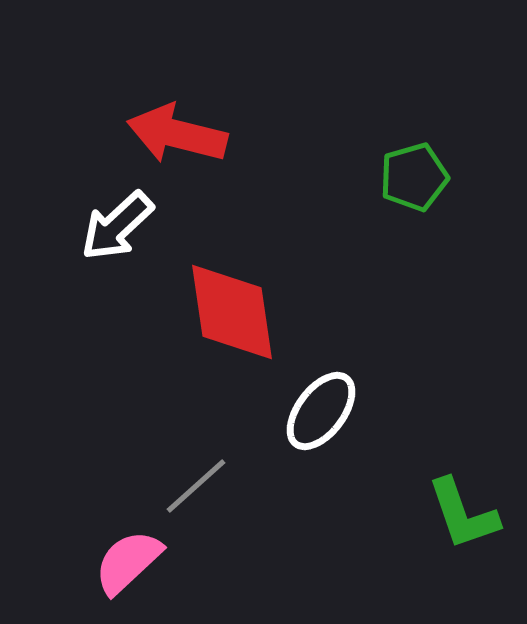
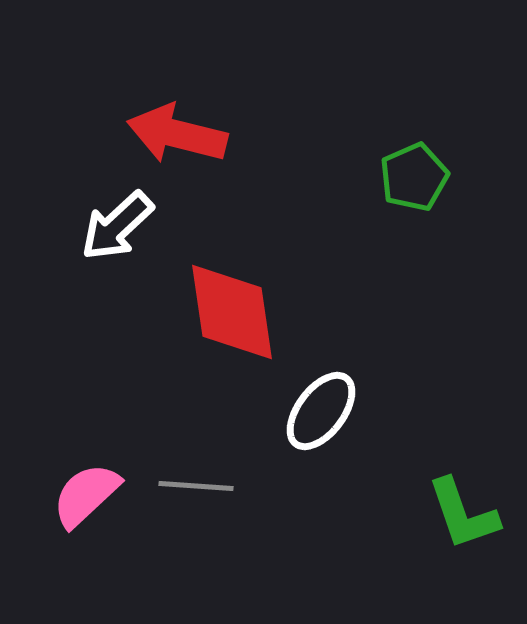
green pentagon: rotated 8 degrees counterclockwise
gray line: rotated 46 degrees clockwise
pink semicircle: moved 42 px left, 67 px up
